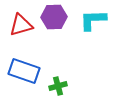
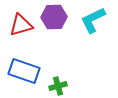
cyan L-shape: rotated 24 degrees counterclockwise
